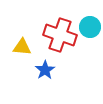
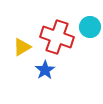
red cross: moved 3 px left, 2 px down
yellow triangle: rotated 36 degrees counterclockwise
